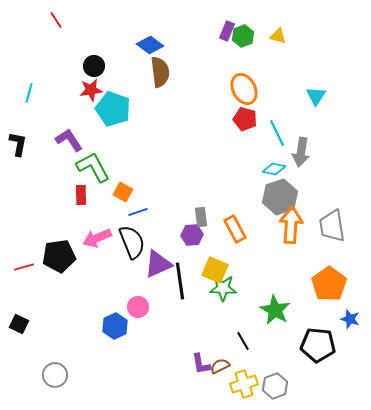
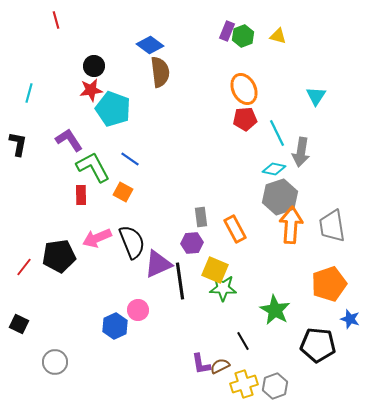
red line at (56, 20): rotated 18 degrees clockwise
red pentagon at (245, 119): rotated 20 degrees counterclockwise
blue line at (138, 212): moved 8 px left, 53 px up; rotated 54 degrees clockwise
purple hexagon at (192, 235): moved 8 px down
red line at (24, 267): rotated 36 degrees counterclockwise
orange pentagon at (329, 284): rotated 16 degrees clockwise
pink circle at (138, 307): moved 3 px down
gray circle at (55, 375): moved 13 px up
